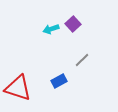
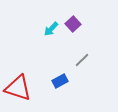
cyan arrow: rotated 28 degrees counterclockwise
blue rectangle: moved 1 px right
